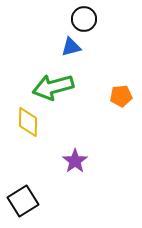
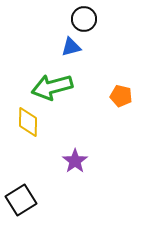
green arrow: moved 1 px left
orange pentagon: rotated 20 degrees clockwise
black square: moved 2 px left, 1 px up
